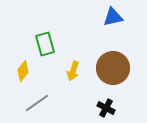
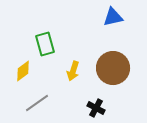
yellow diamond: rotated 15 degrees clockwise
black cross: moved 10 px left
